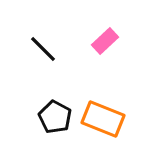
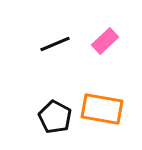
black line: moved 12 px right, 5 px up; rotated 68 degrees counterclockwise
orange rectangle: moved 1 px left, 10 px up; rotated 12 degrees counterclockwise
